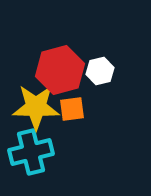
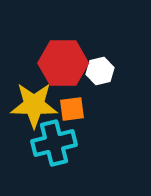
red hexagon: moved 3 px right, 7 px up; rotated 15 degrees clockwise
yellow star: moved 2 px left, 2 px up
cyan cross: moved 23 px right, 9 px up
